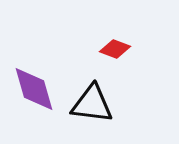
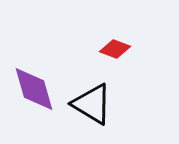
black triangle: rotated 24 degrees clockwise
